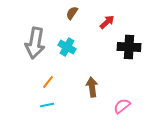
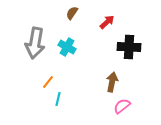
brown arrow: moved 20 px right, 5 px up; rotated 18 degrees clockwise
cyan line: moved 11 px right, 6 px up; rotated 64 degrees counterclockwise
